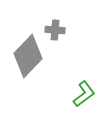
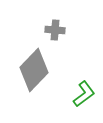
gray diamond: moved 6 px right, 14 px down
